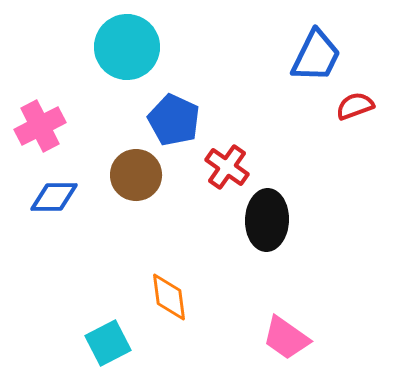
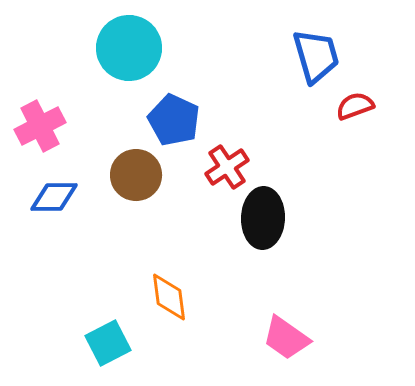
cyan circle: moved 2 px right, 1 px down
blue trapezoid: rotated 42 degrees counterclockwise
red cross: rotated 21 degrees clockwise
black ellipse: moved 4 px left, 2 px up
